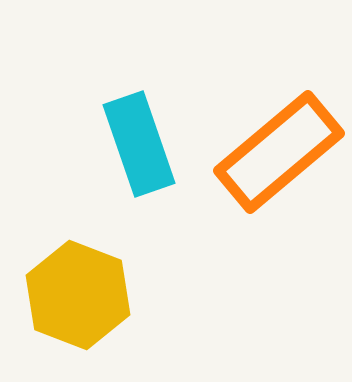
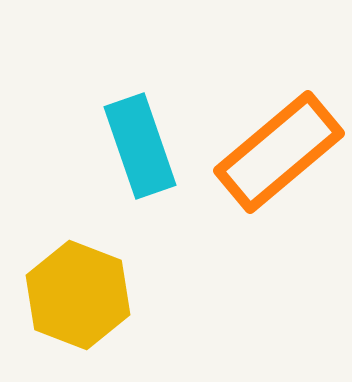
cyan rectangle: moved 1 px right, 2 px down
